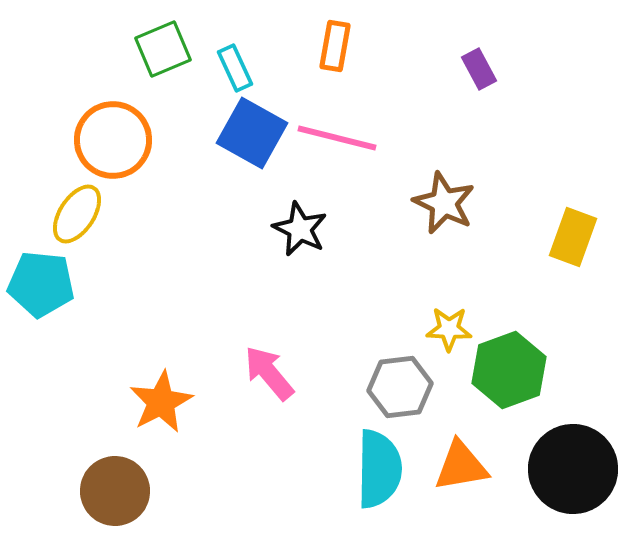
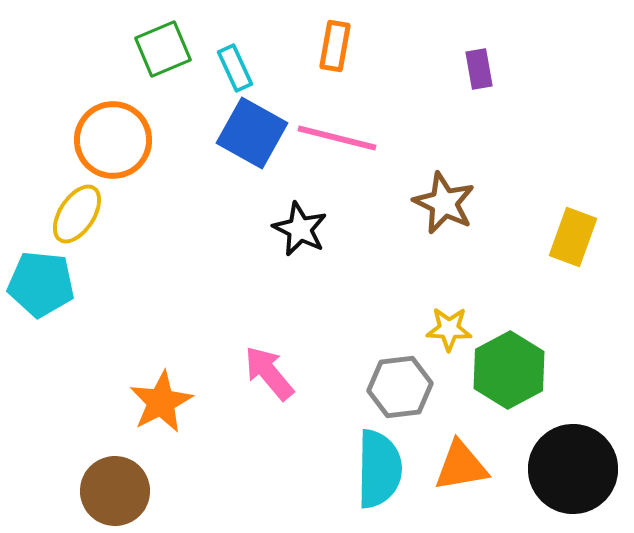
purple rectangle: rotated 18 degrees clockwise
green hexagon: rotated 8 degrees counterclockwise
